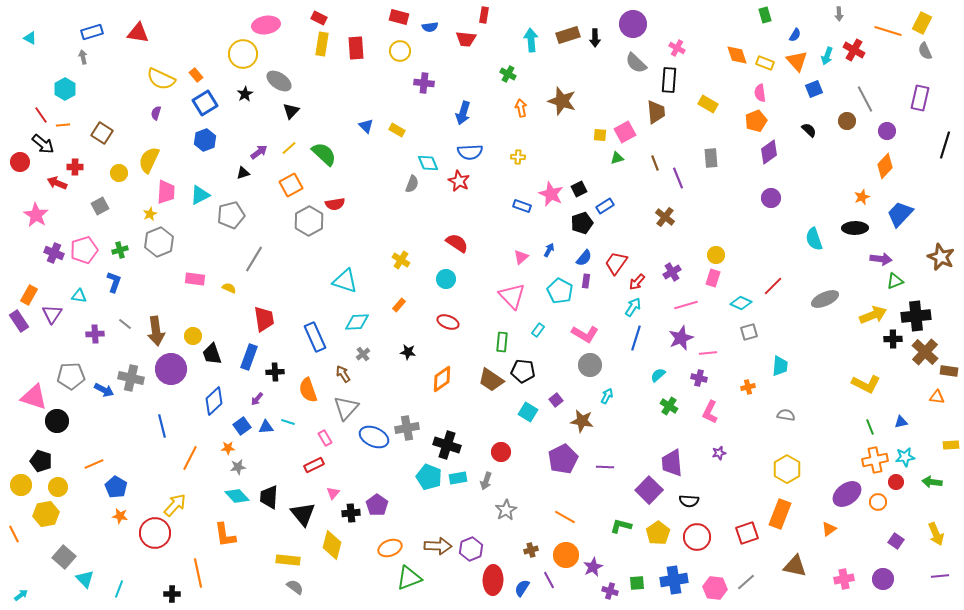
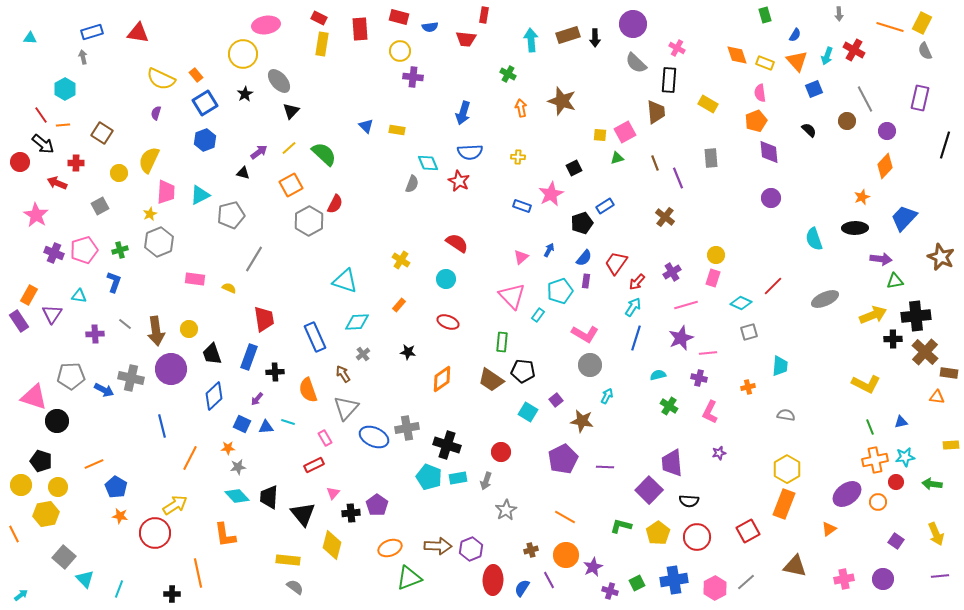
orange line at (888, 31): moved 2 px right, 4 px up
cyan triangle at (30, 38): rotated 24 degrees counterclockwise
red rectangle at (356, 48): moved 4 px right, 19 px up
gray ellipse at (279, 81): rotated 15 degrees clockwise
purple cross at (424, 83): moved 11 px left, 6 px up
yellow rectangle at (397, 130): rotated 21 degrees counterclockwise
purple diamond at (769, 152): rotated 60 degrees counterclockwise
red cross at (75, 167): moved 1 px right, 4 px up
black triangle at (243, 173): rotated 32 degrees clockwise
black square at (579, 189): moved 5 px left, 21 px up
pink star at (551, 194): rotated 20 degrees clockwise
red semicircle at (335, 204): rotated 54 degrees counterclockwise
blue trapezoid at (900, 214): moved 4 px right, 4 px down
green triangle at (895, 281): rotated 12 degrees clockwise
cyan pentagon at (560, 291): rotated 25 degrees clockwise
cyan rectangle at (538, 330): moved 15 px up
yellow circle at (193, 336): moved 4 px left, 7 px up
brown rectangle at (949, 371): moved 2 px down
cyan semicircle at (658, 375): rotated 28 degrees clockwise
blue diamond at (214, 401): moved 5 px up
blue square at (242, 426): moved 2 px up; rotated 30 degrees counterclockwise
green arrow at (932, 482): moved 2 px down
yellow arrow at (175, 505): rotated 15 degrees clockwise
orange rectangle at (780, 514): moved 4 px right, 10 px up
red square at (747, 533): moved 1 px right, 2 px up; rotated 10 degrees counterclockwise
green square at (637, 583): rotated 21 degrees counterclockwise
pink hexagon at (715, 588): rotated 25 degrees clockwise
